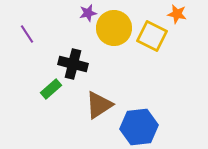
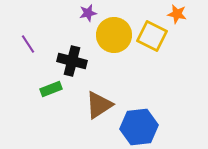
yellow circle: moved 7 px down
purple line: moved 1 px right, 10 px down
black cross: moved 1 px left, 3 px up
green rectangle: rotated 20 degrees clockwise
